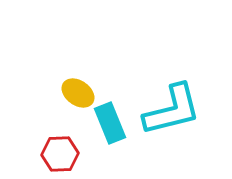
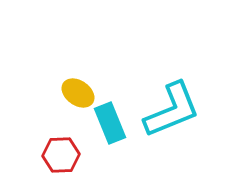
cyan L-shape: rotated 8 degrees counterclockwise
red hexagon: moved 1 px right, 1 px down
